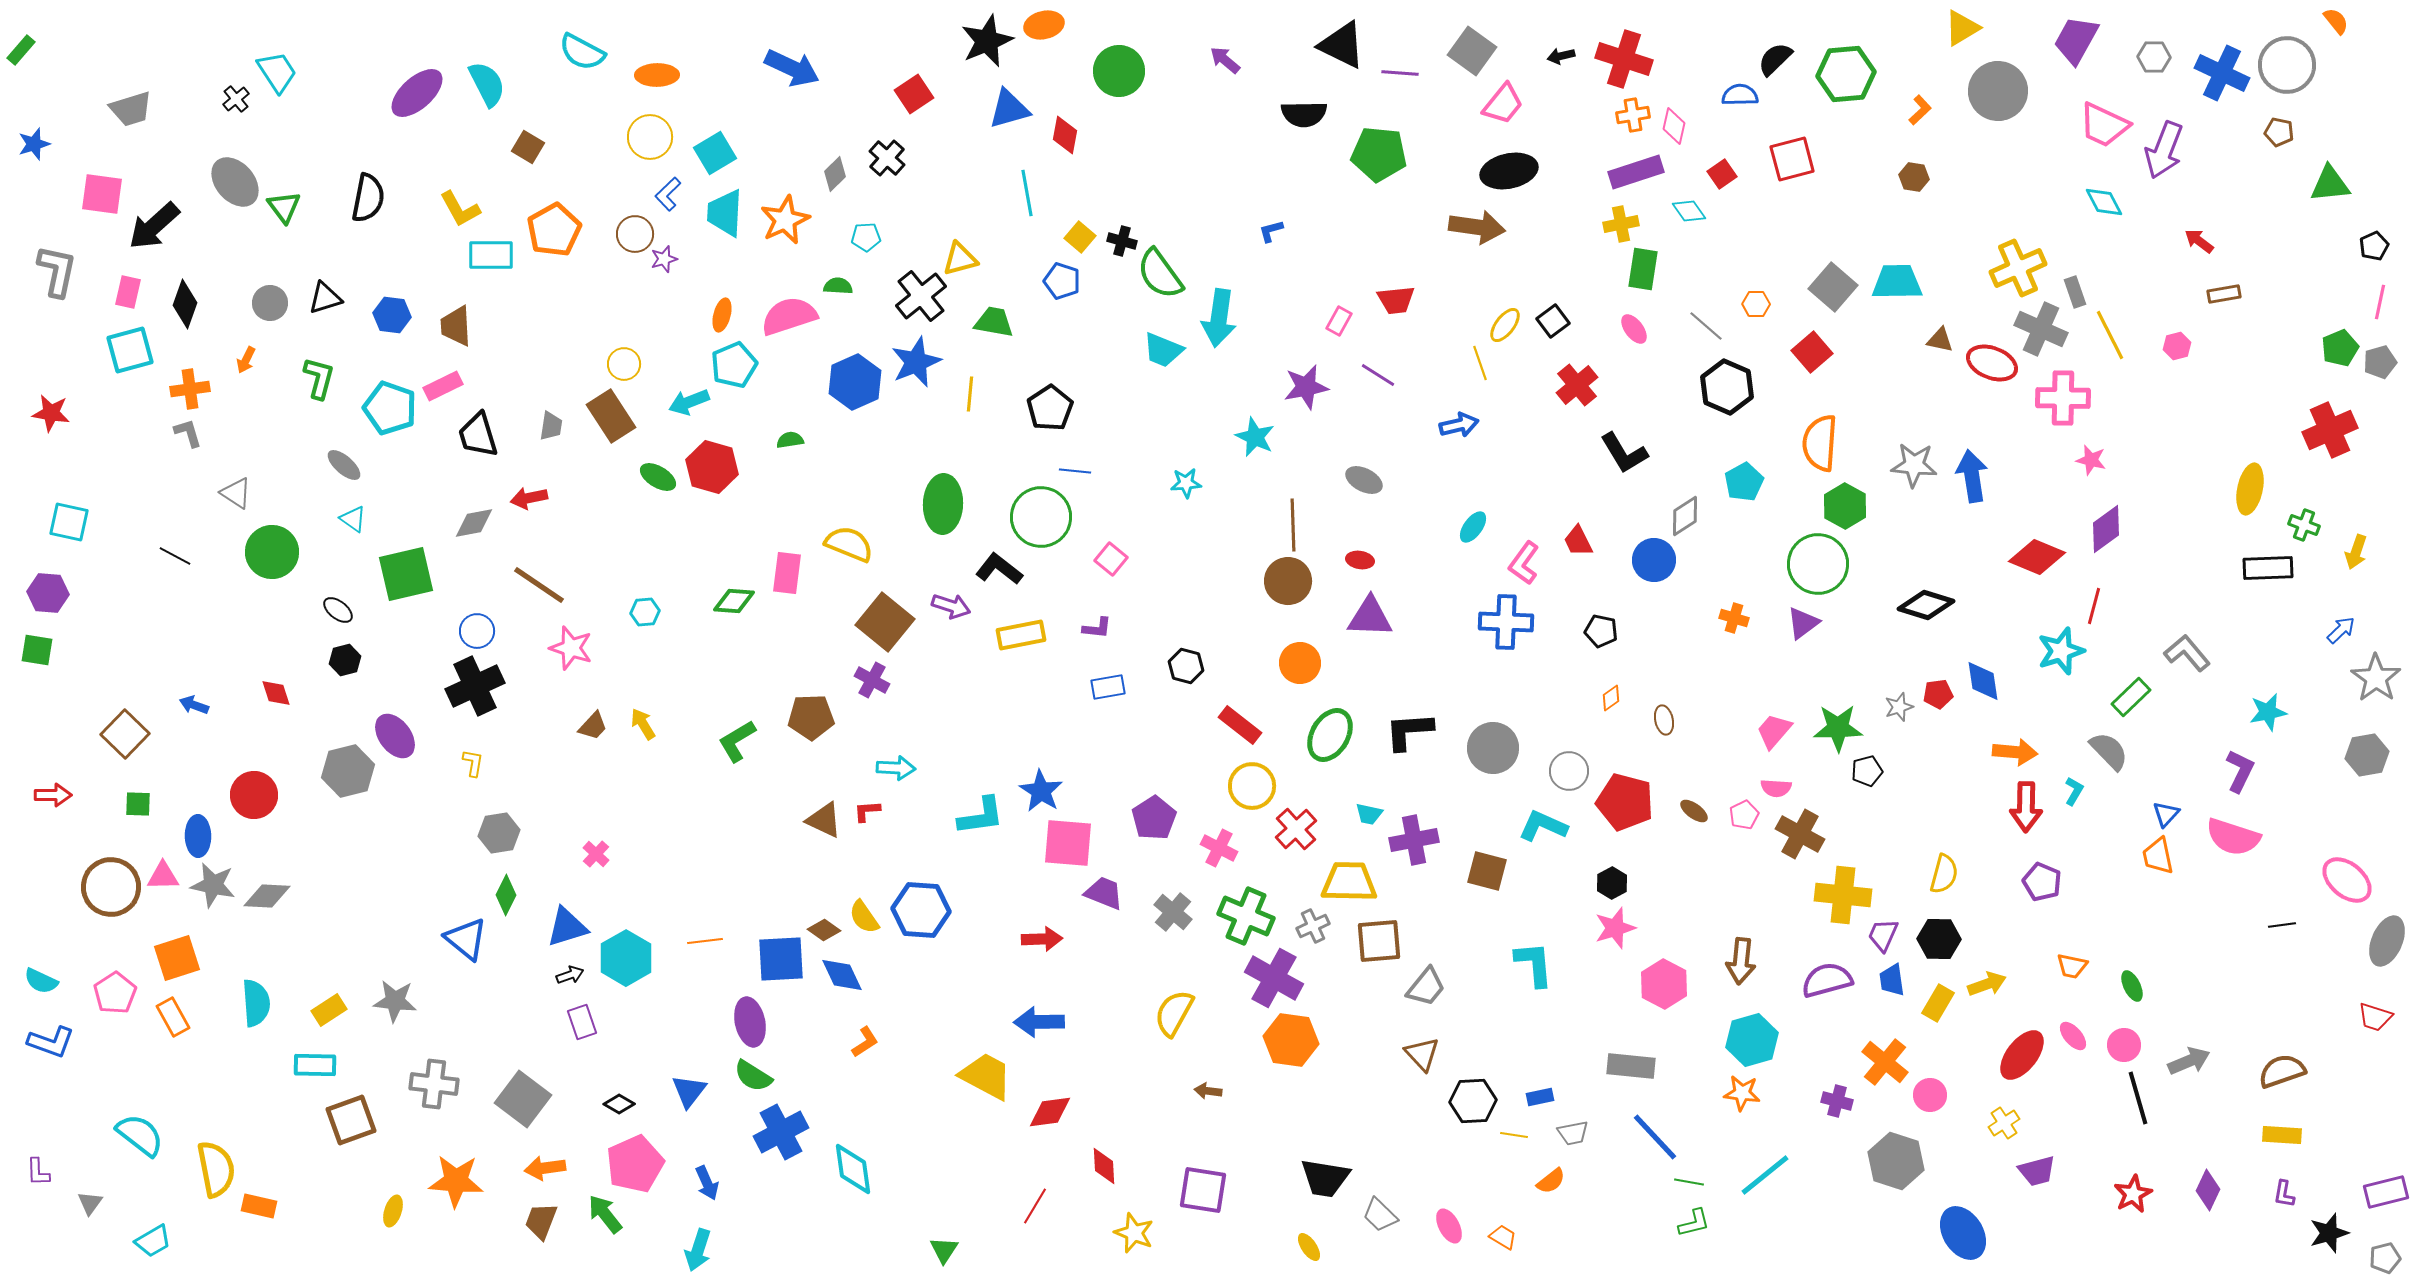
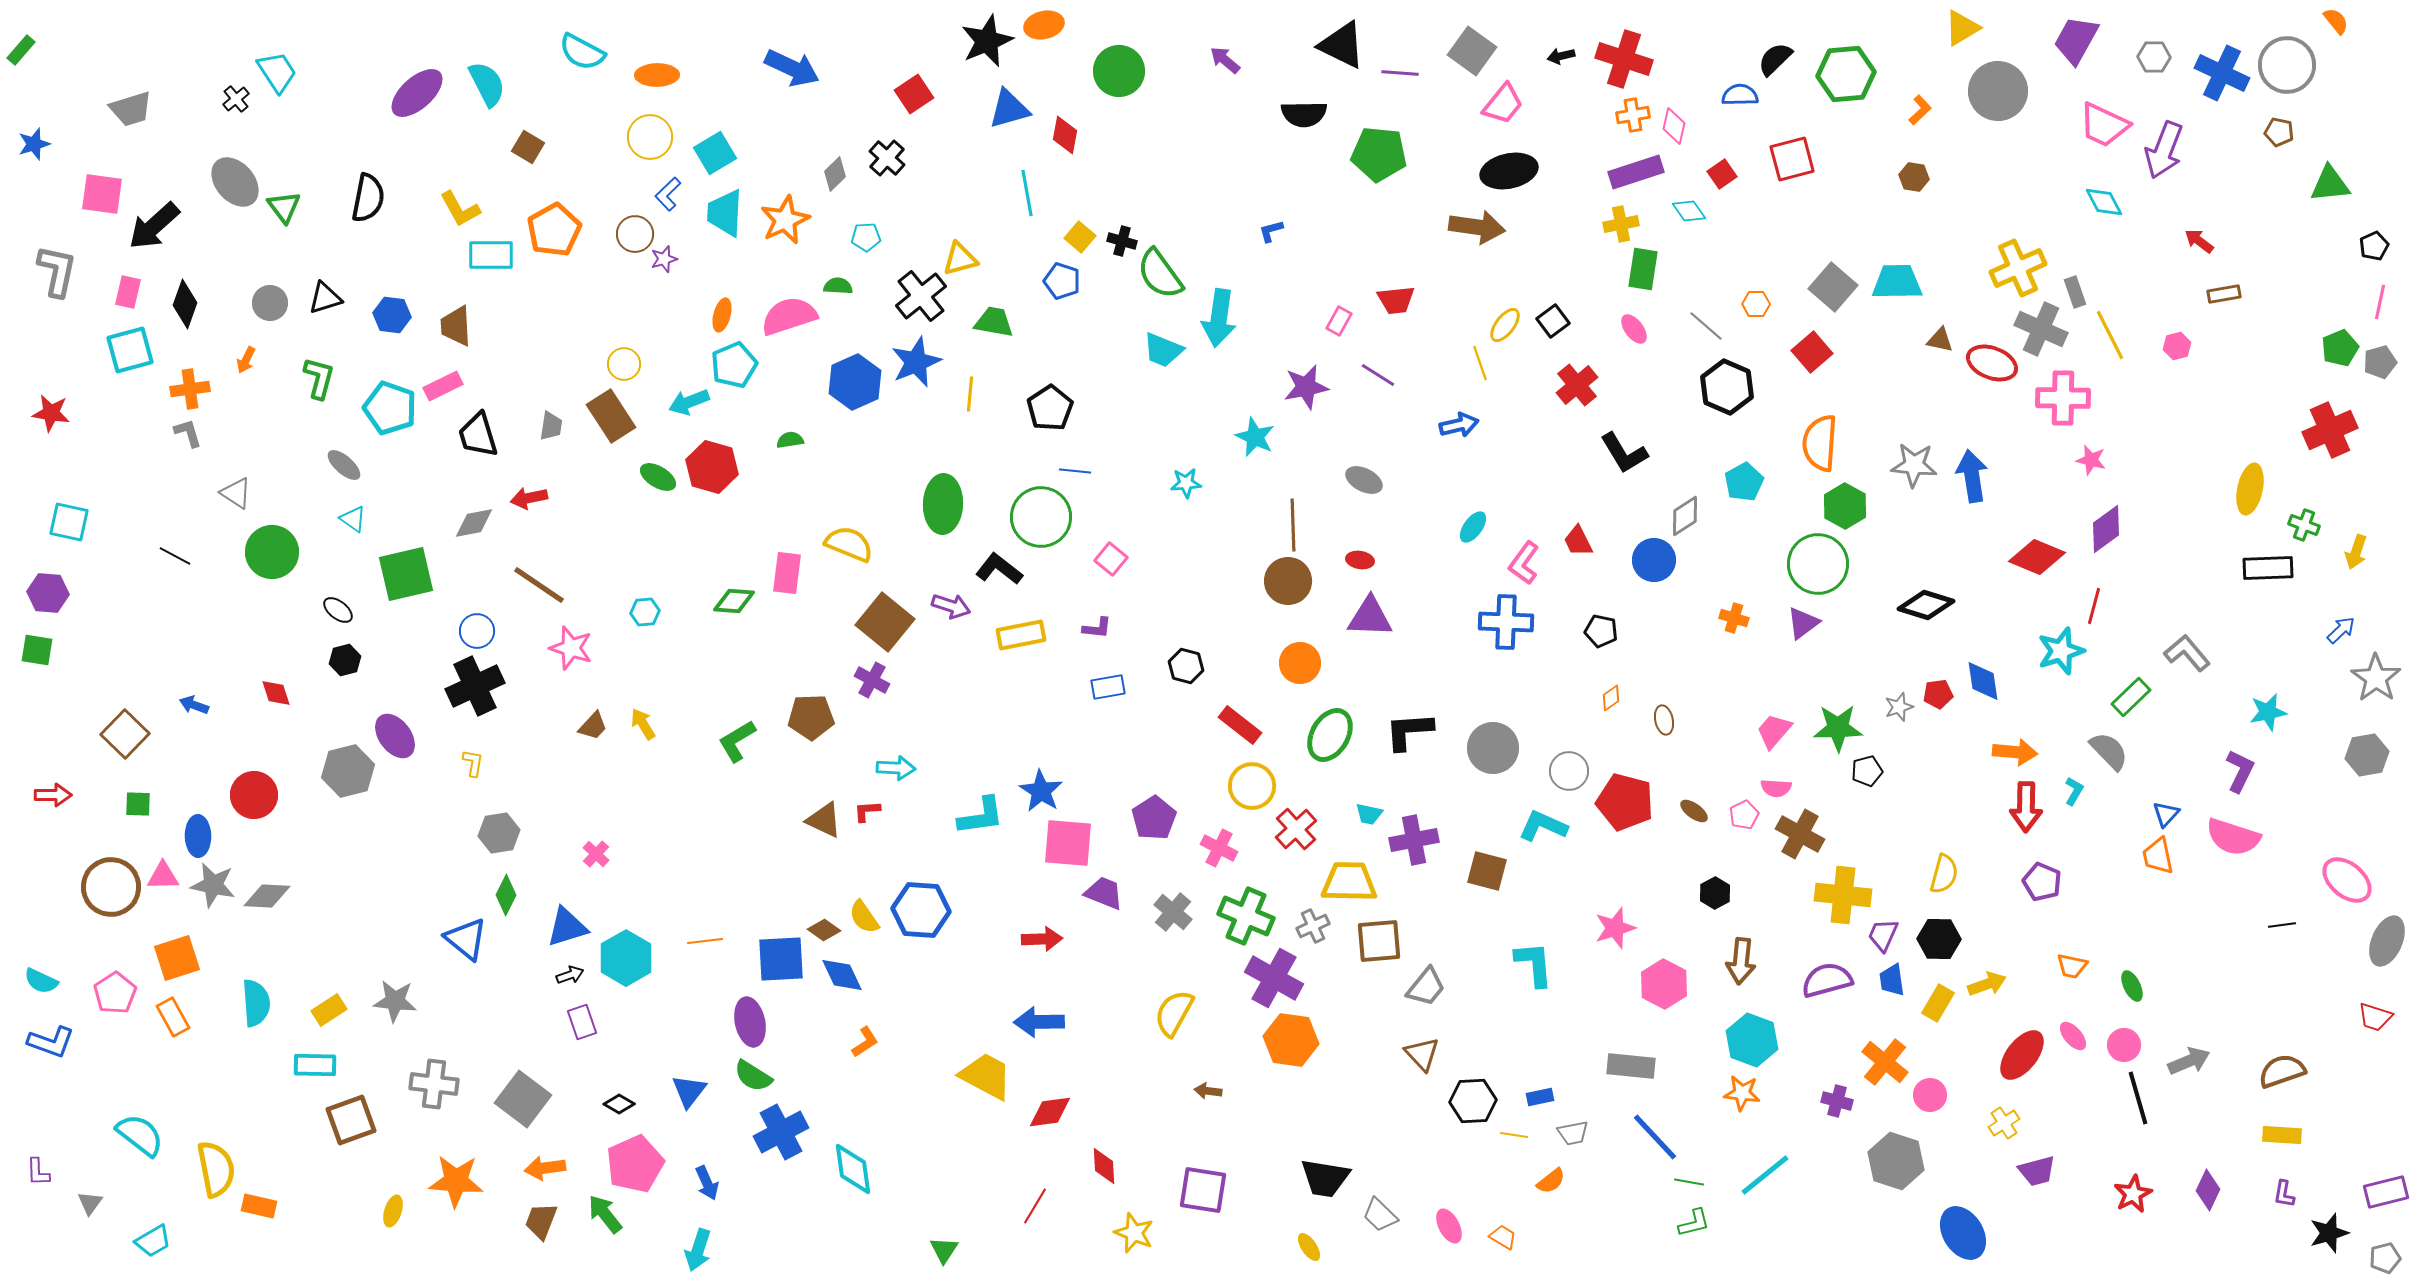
black hexagon at (1612, 883): moved 103 px right, 10 px down
cyan hexagon at (1752, 1040): rotated 24 degrees counterclockwise
